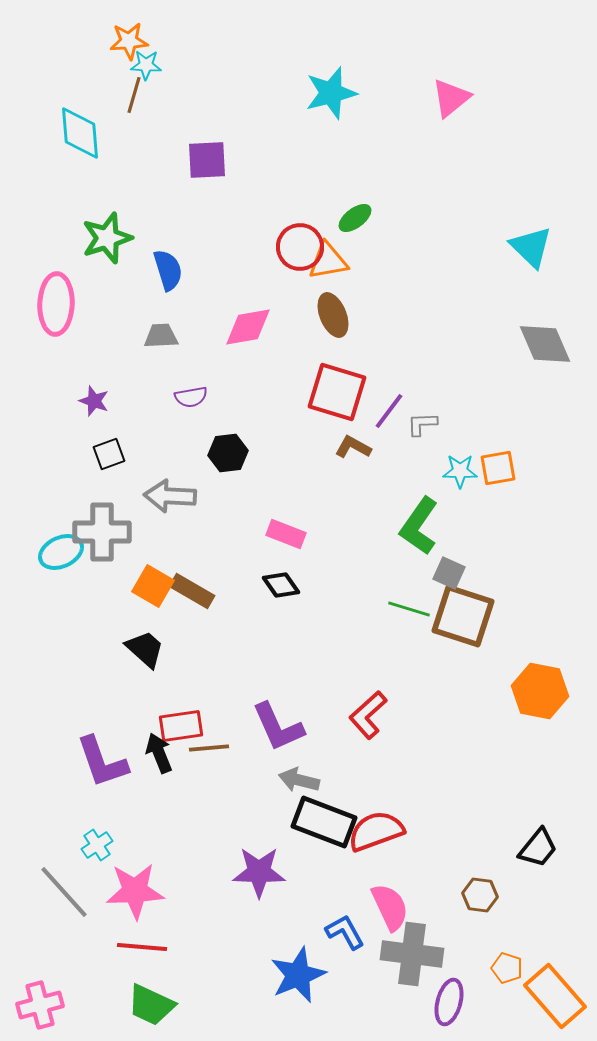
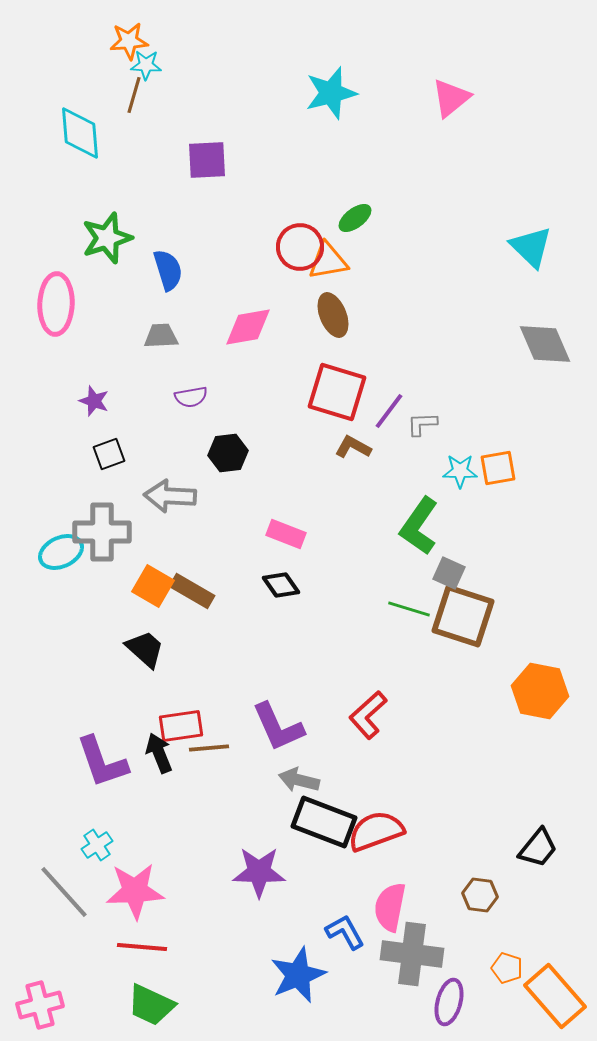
pink semicircle at (390, 907): rotated 144 degrees counterclockwise
